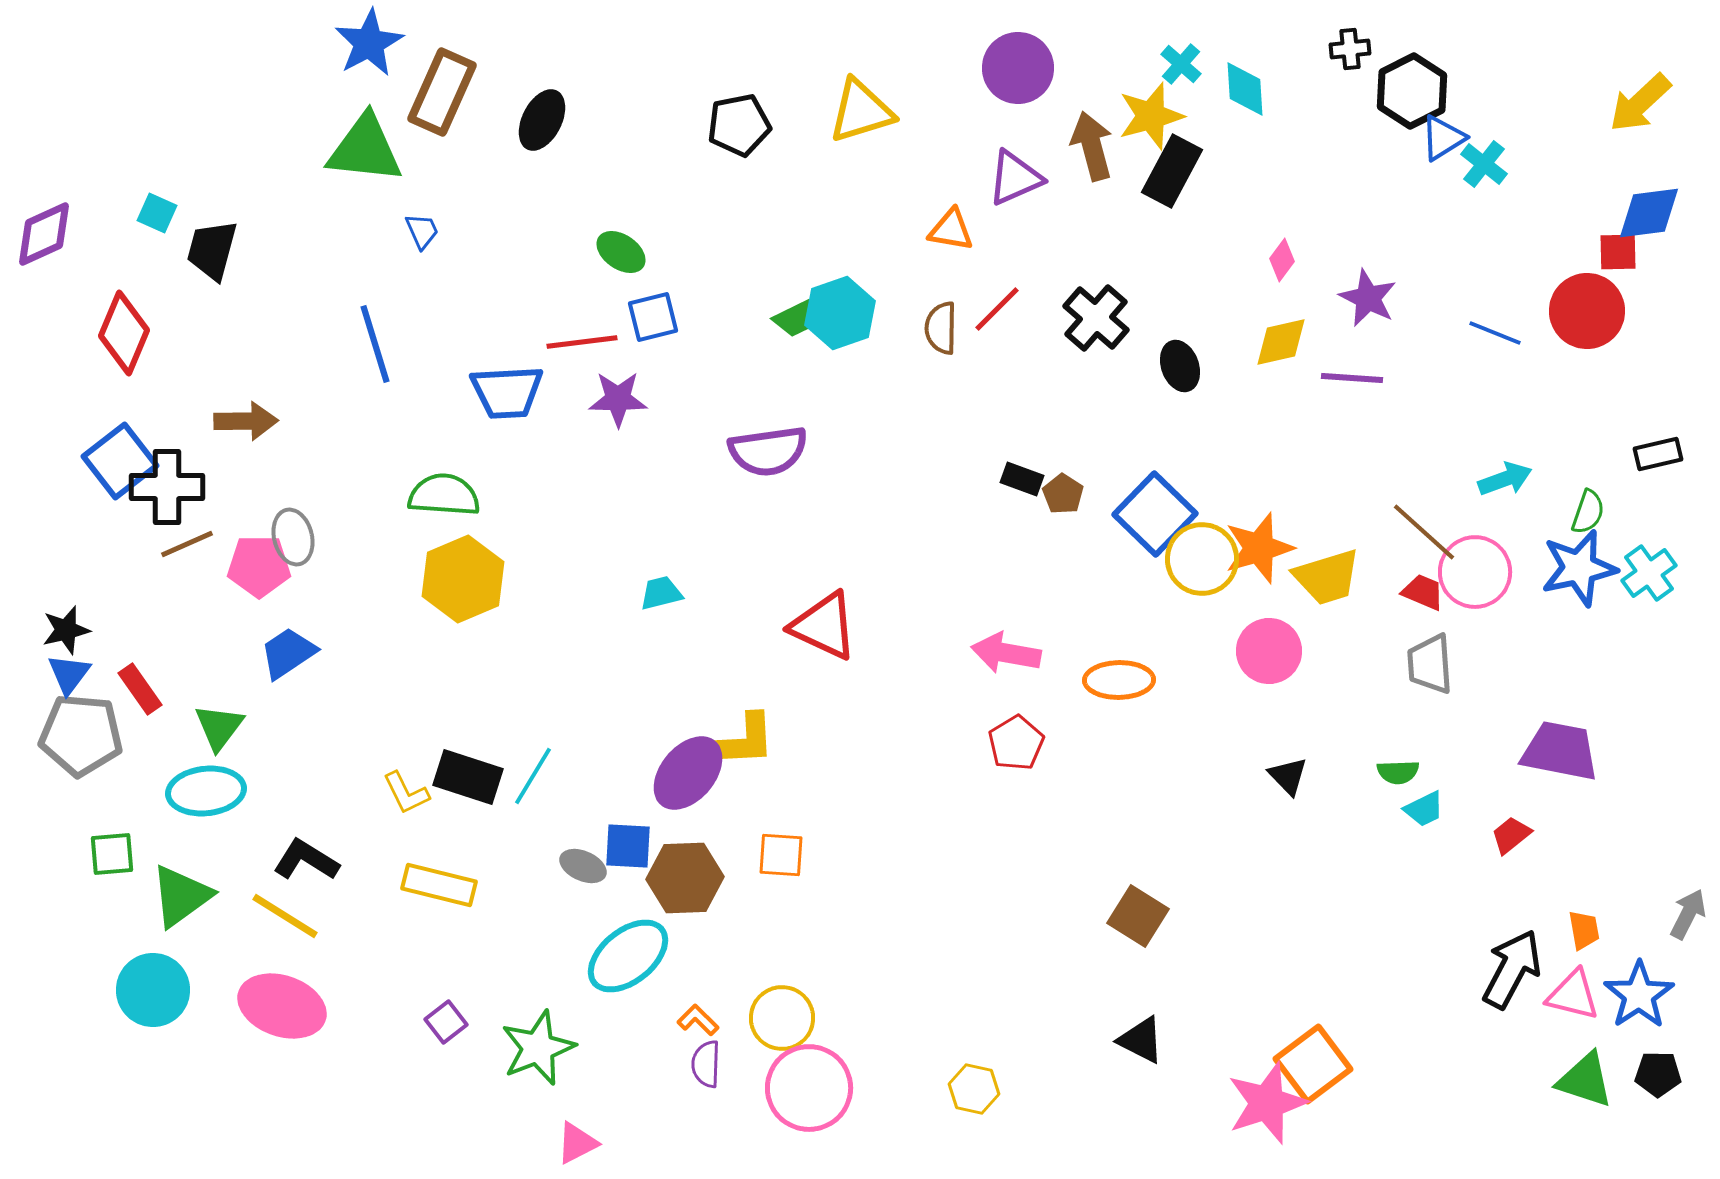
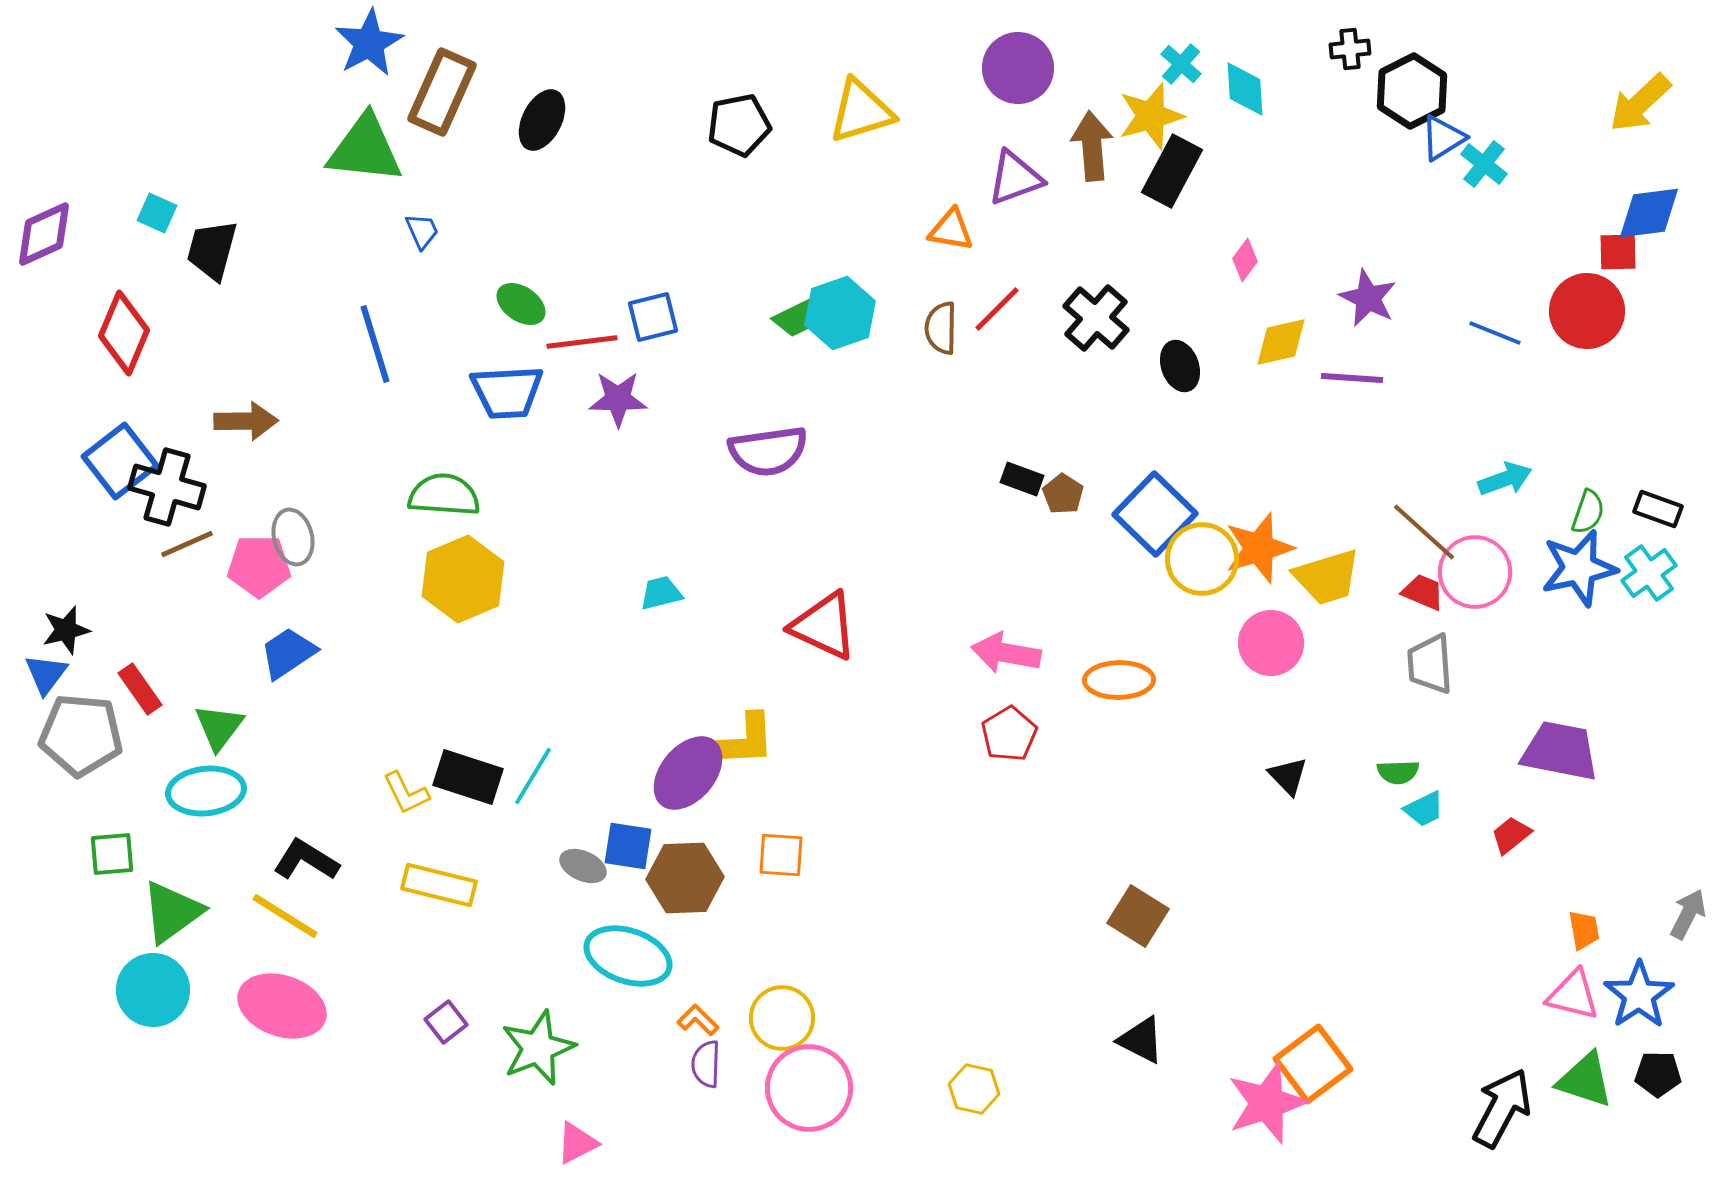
brown arrow at (1092, 146): rotated 10 degrees clockwise
purple triangle at (1015, 178): rotated 4 degrees clockwise
green ellipse at (621, 252): moved 100 px left, 52 px down
pink diamond at (1282, 260): moved 37 px left
black rectangle at (1658, 454): moved 55 px down; rotated 33 degrees clockwise
black cross at (167, 487): rotated 16 degrees clockwise
pink circle at (1269, 651): moved 2 px right, 8 px up
blue triangle at (69, 674): moved 23 px left
red pentagon at (1016, 743): moved 7 px left, 9 px up
blue square at (628, 846): rotated 6 degrees clockwise
green triangle at (181, 896): moved 9 px left, 16 px down
cyan ellipse at (628, 956): rotated 58 degrees clockwise
black arrow at (1512, 969): moved 10 px left, 139 px down
